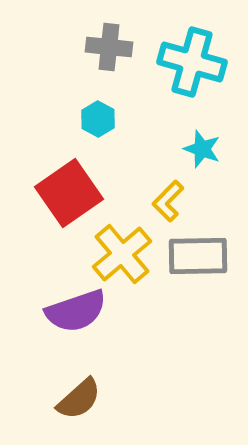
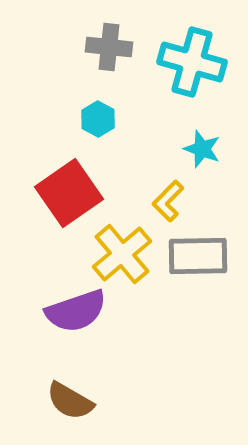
brown semicircle: moved 9 px left, 2 px down; rotated 72 degrees clockwise
